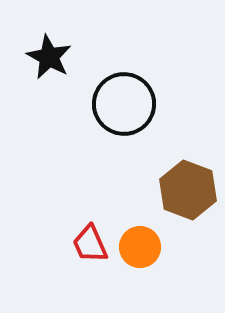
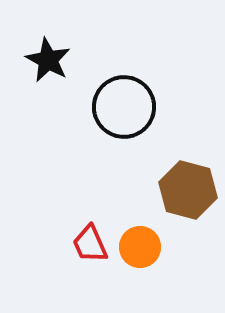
black star: moved 1 px left, 3 px down
black circle: moved 3 px down
brown hexagon: rotated 6 degrees counterclockwise
